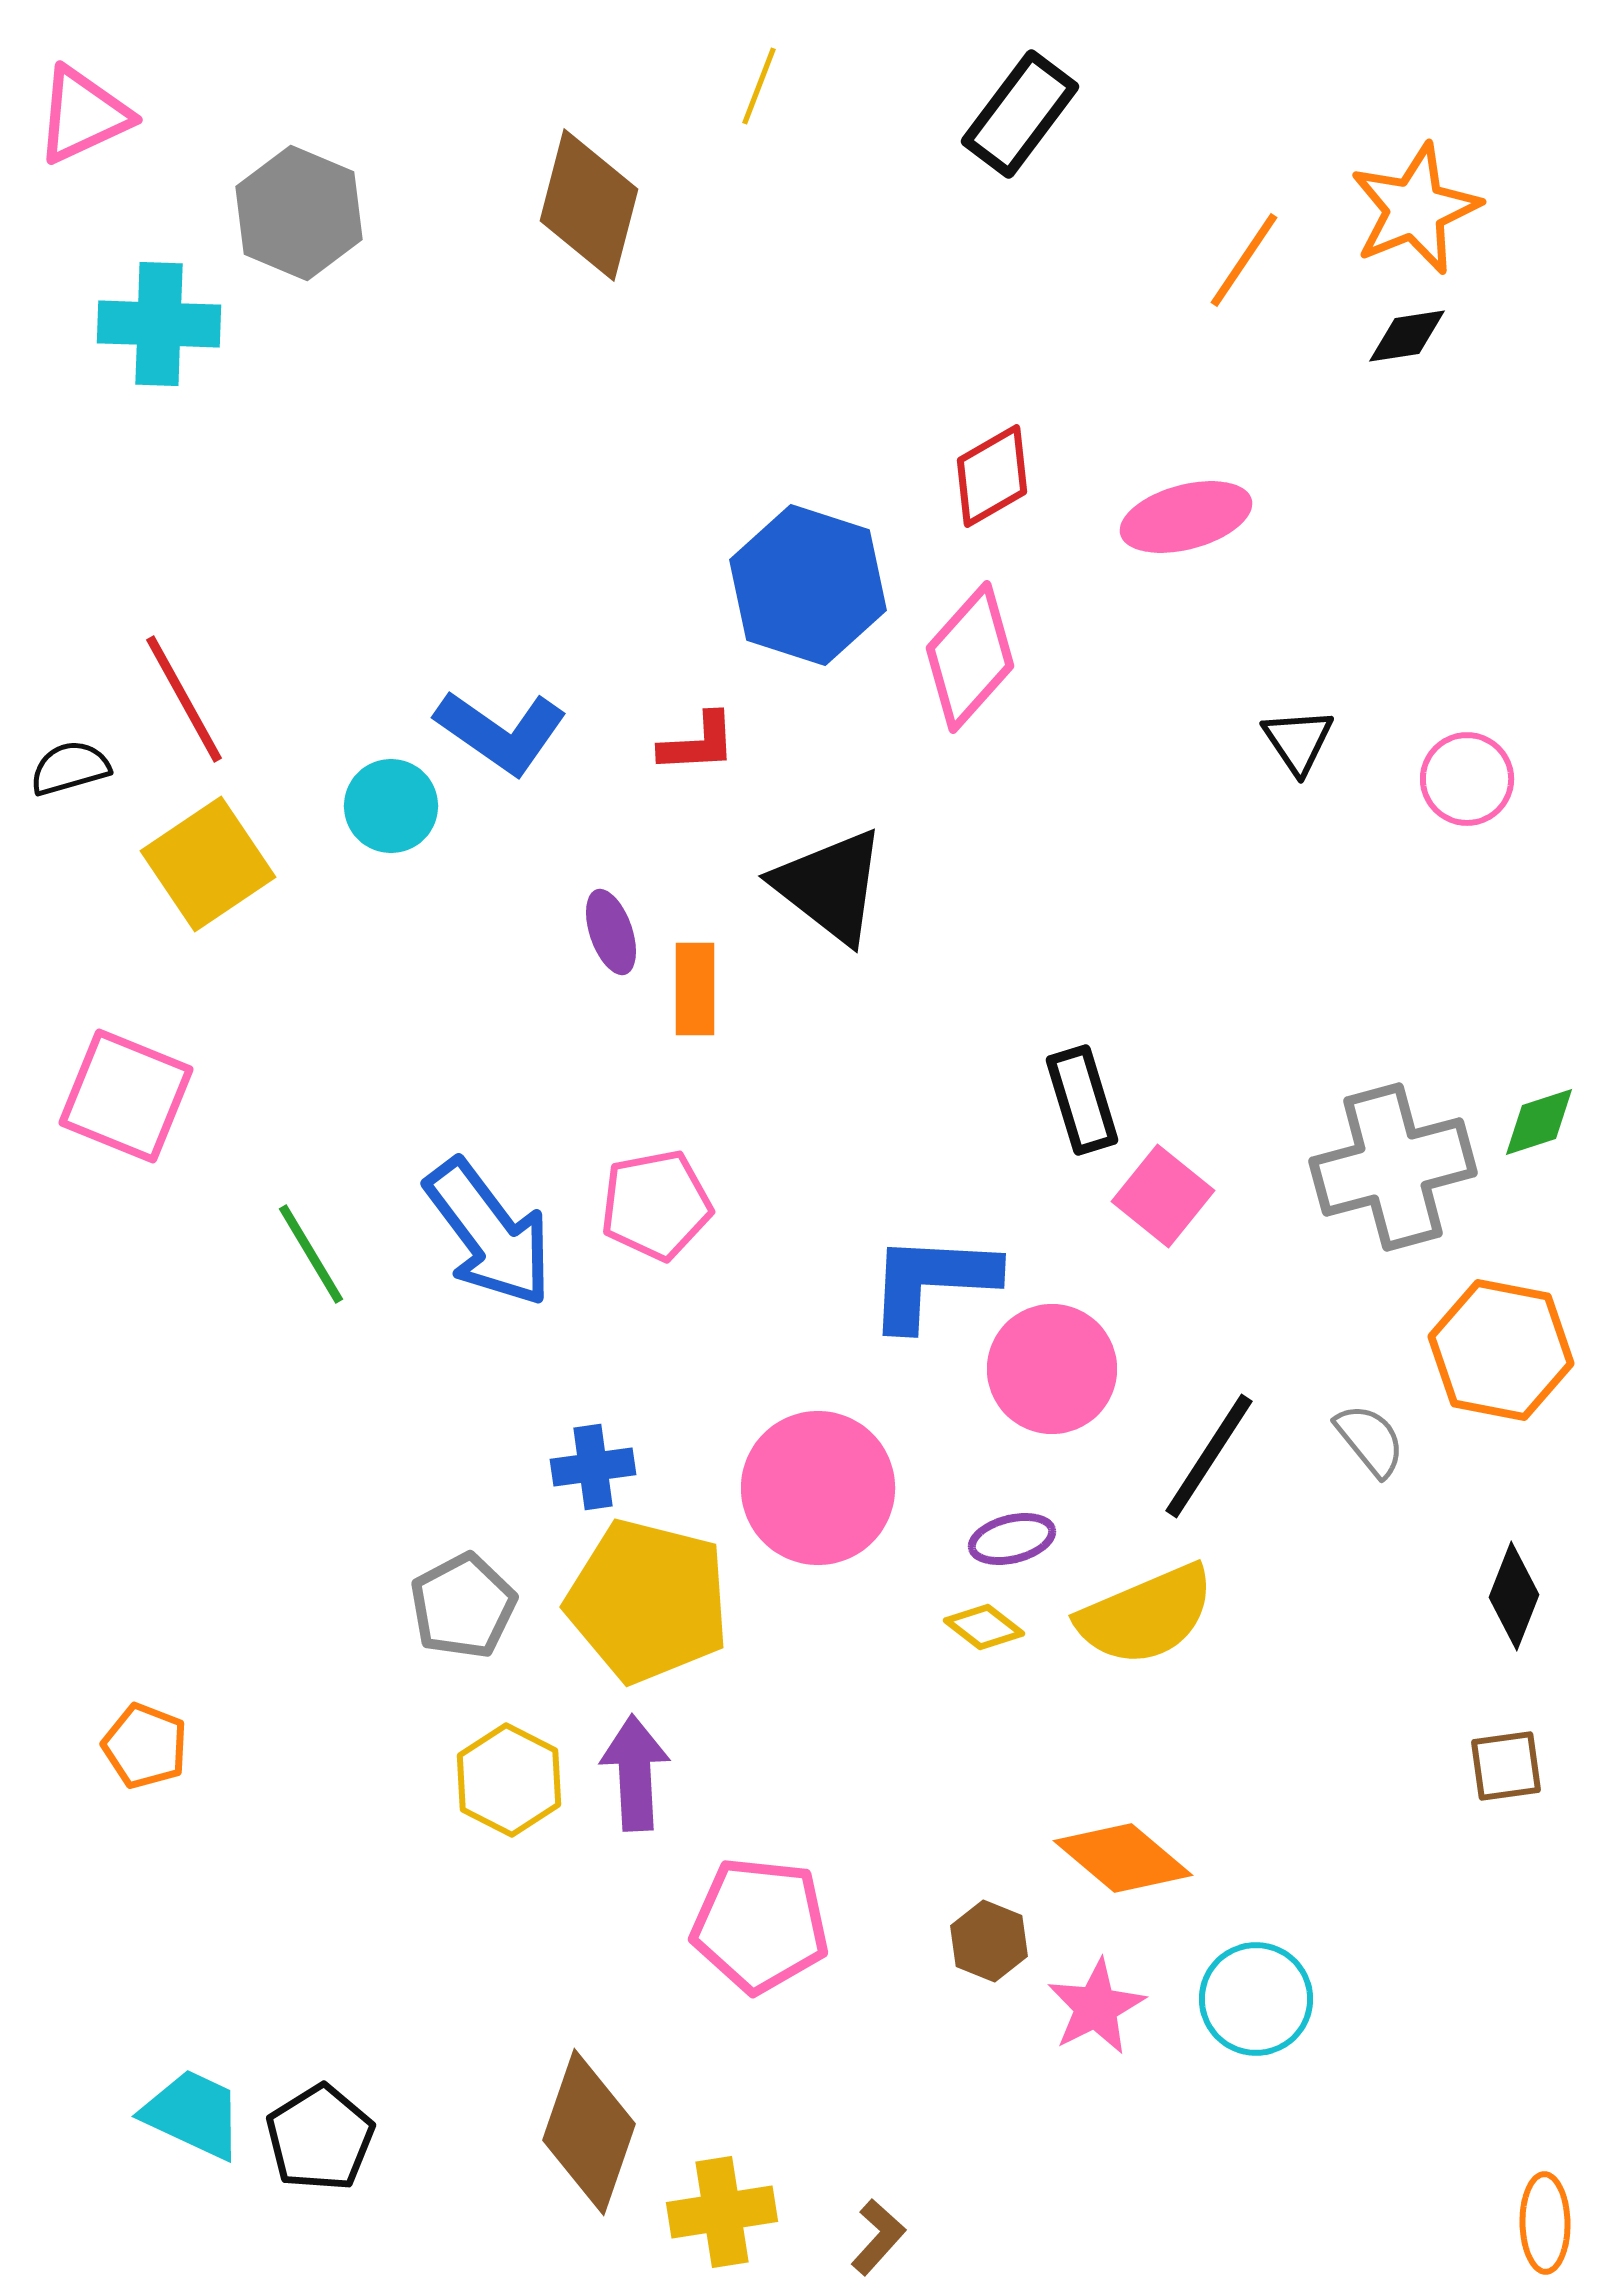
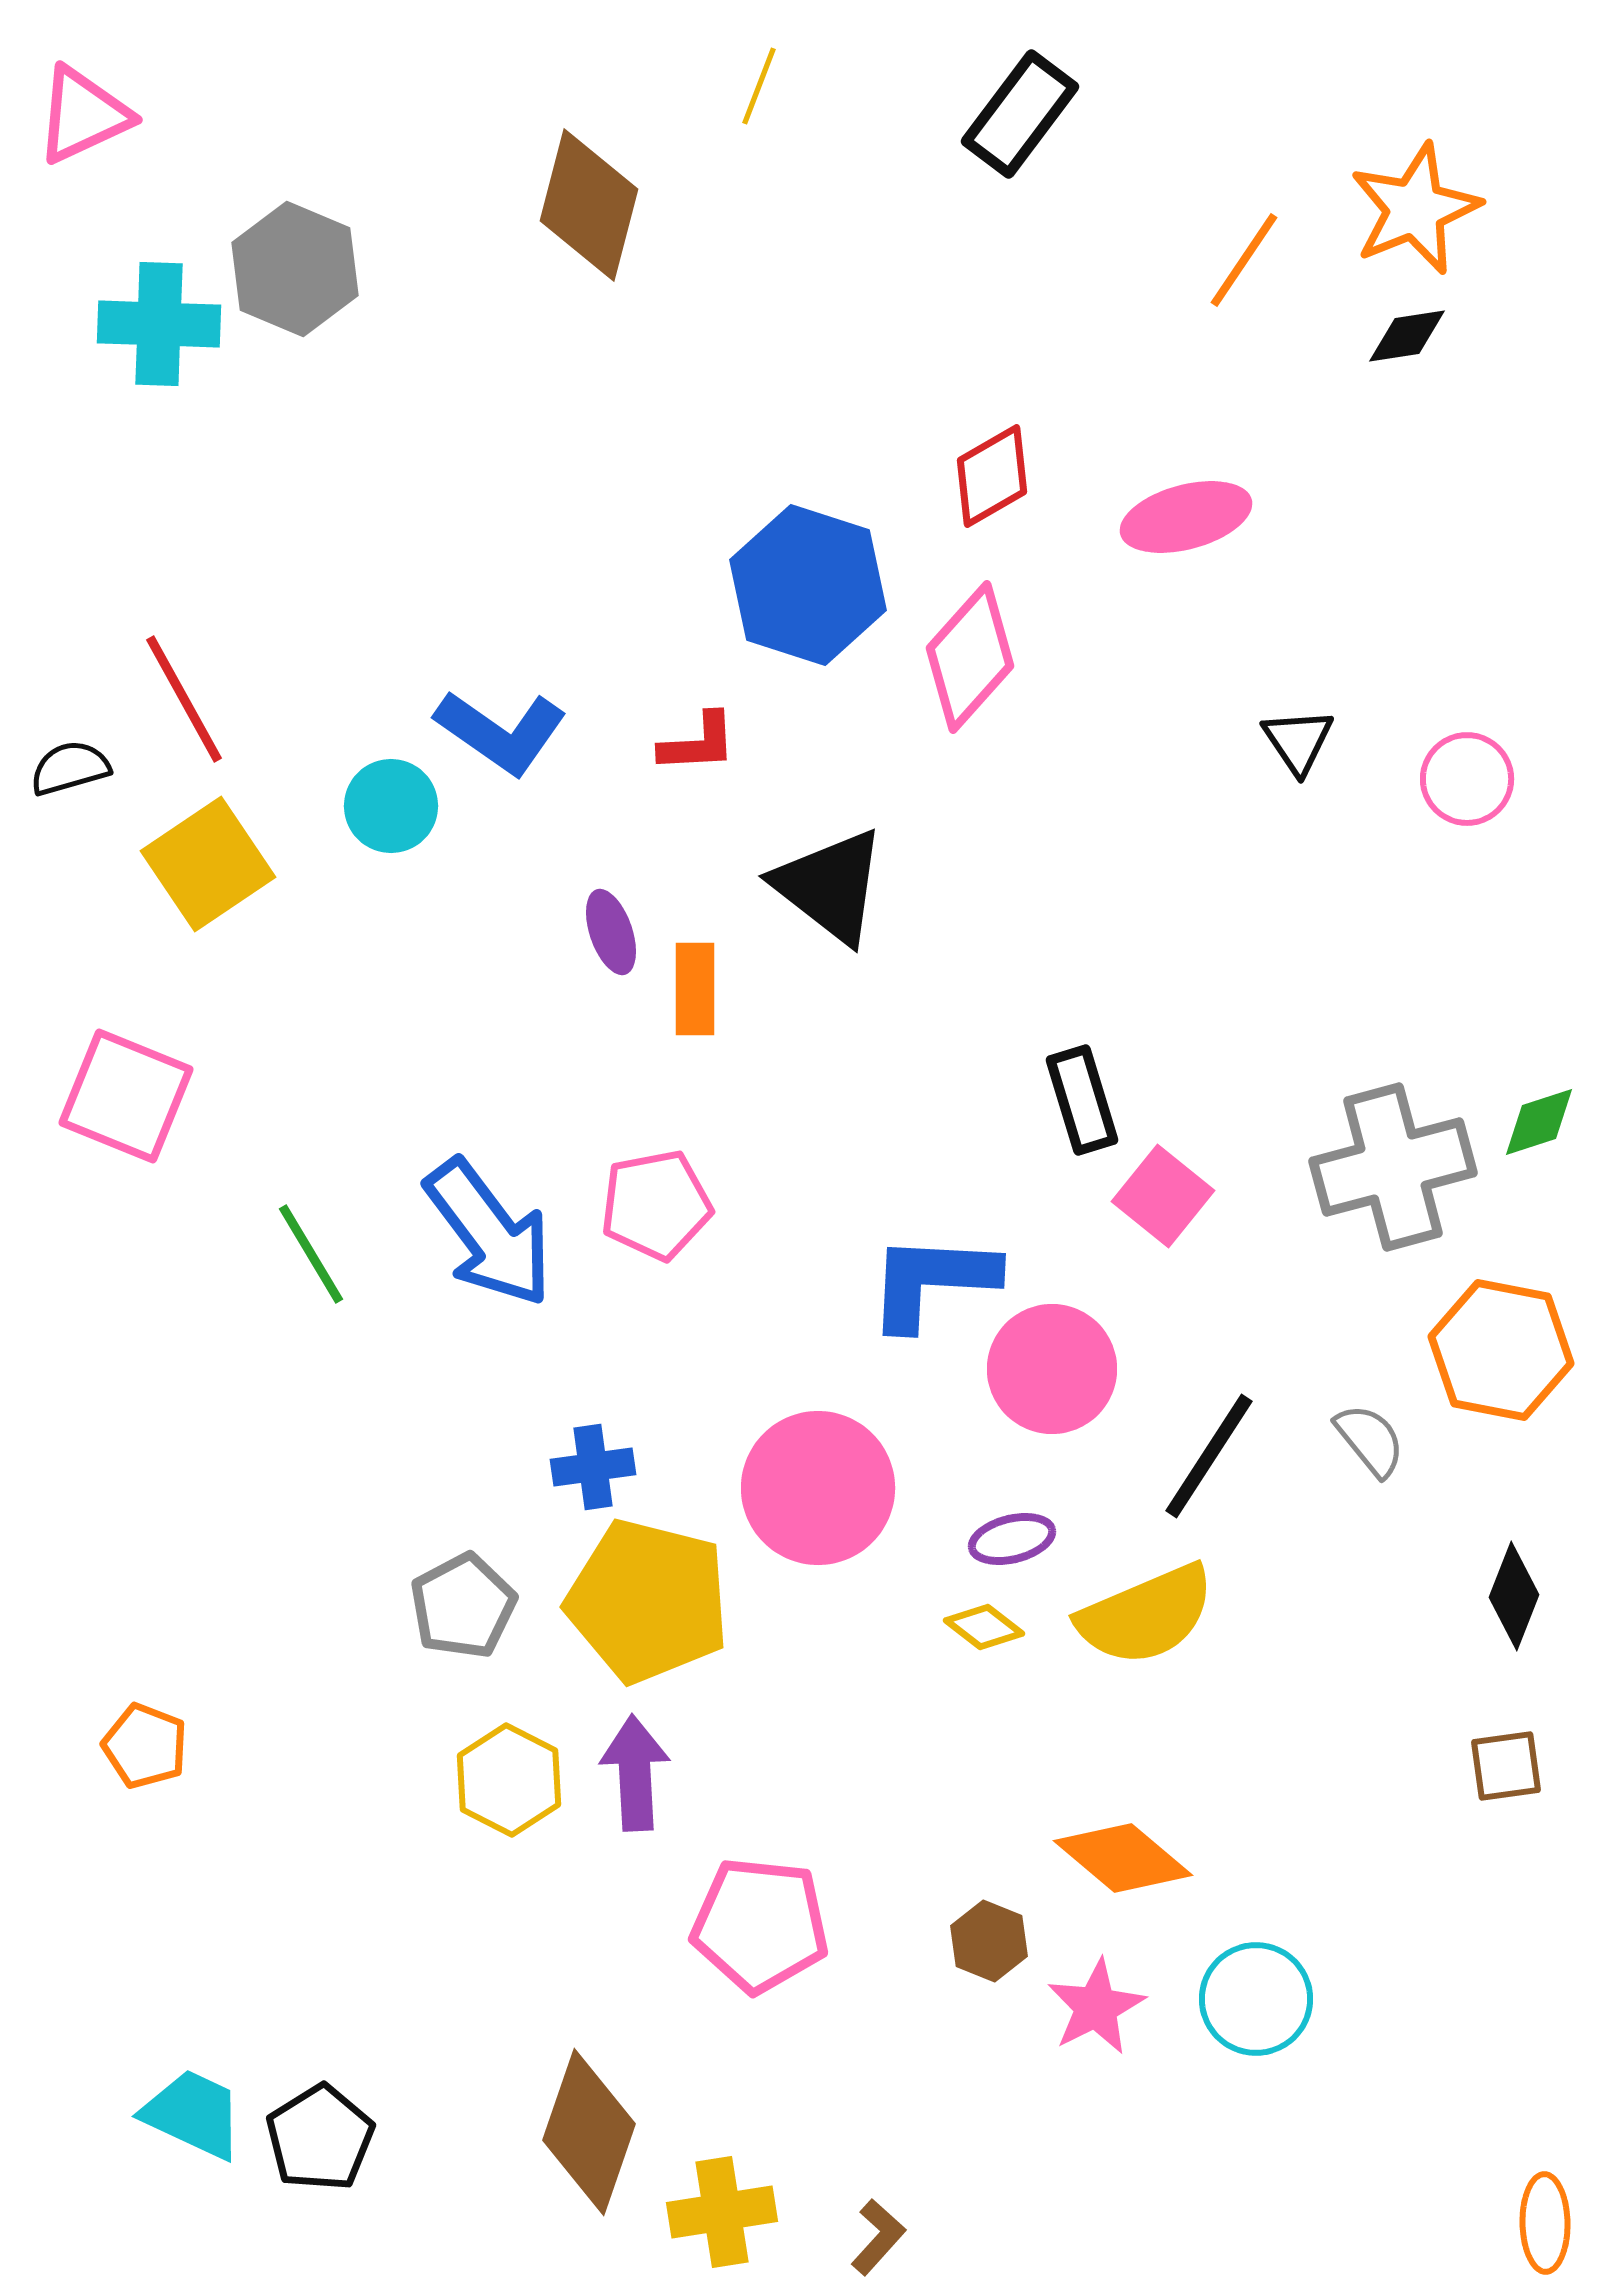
gray hexagon at (299, 213): moved 4 px left, 56 px down
